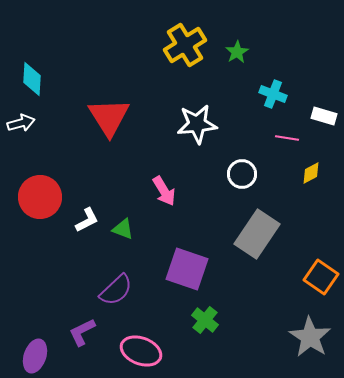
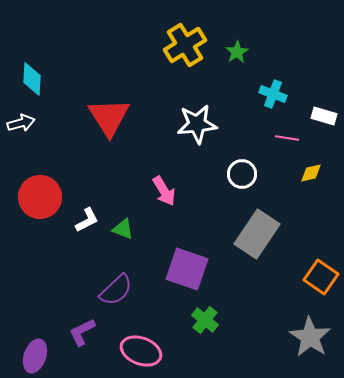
yellow diamond: rotated 15 degrees clockwise
